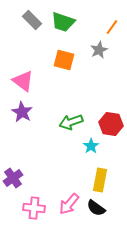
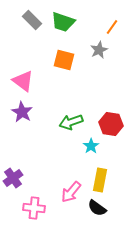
pink arrow: moved 2 px right, 12 px up
black semicircle: moved 1 px right
